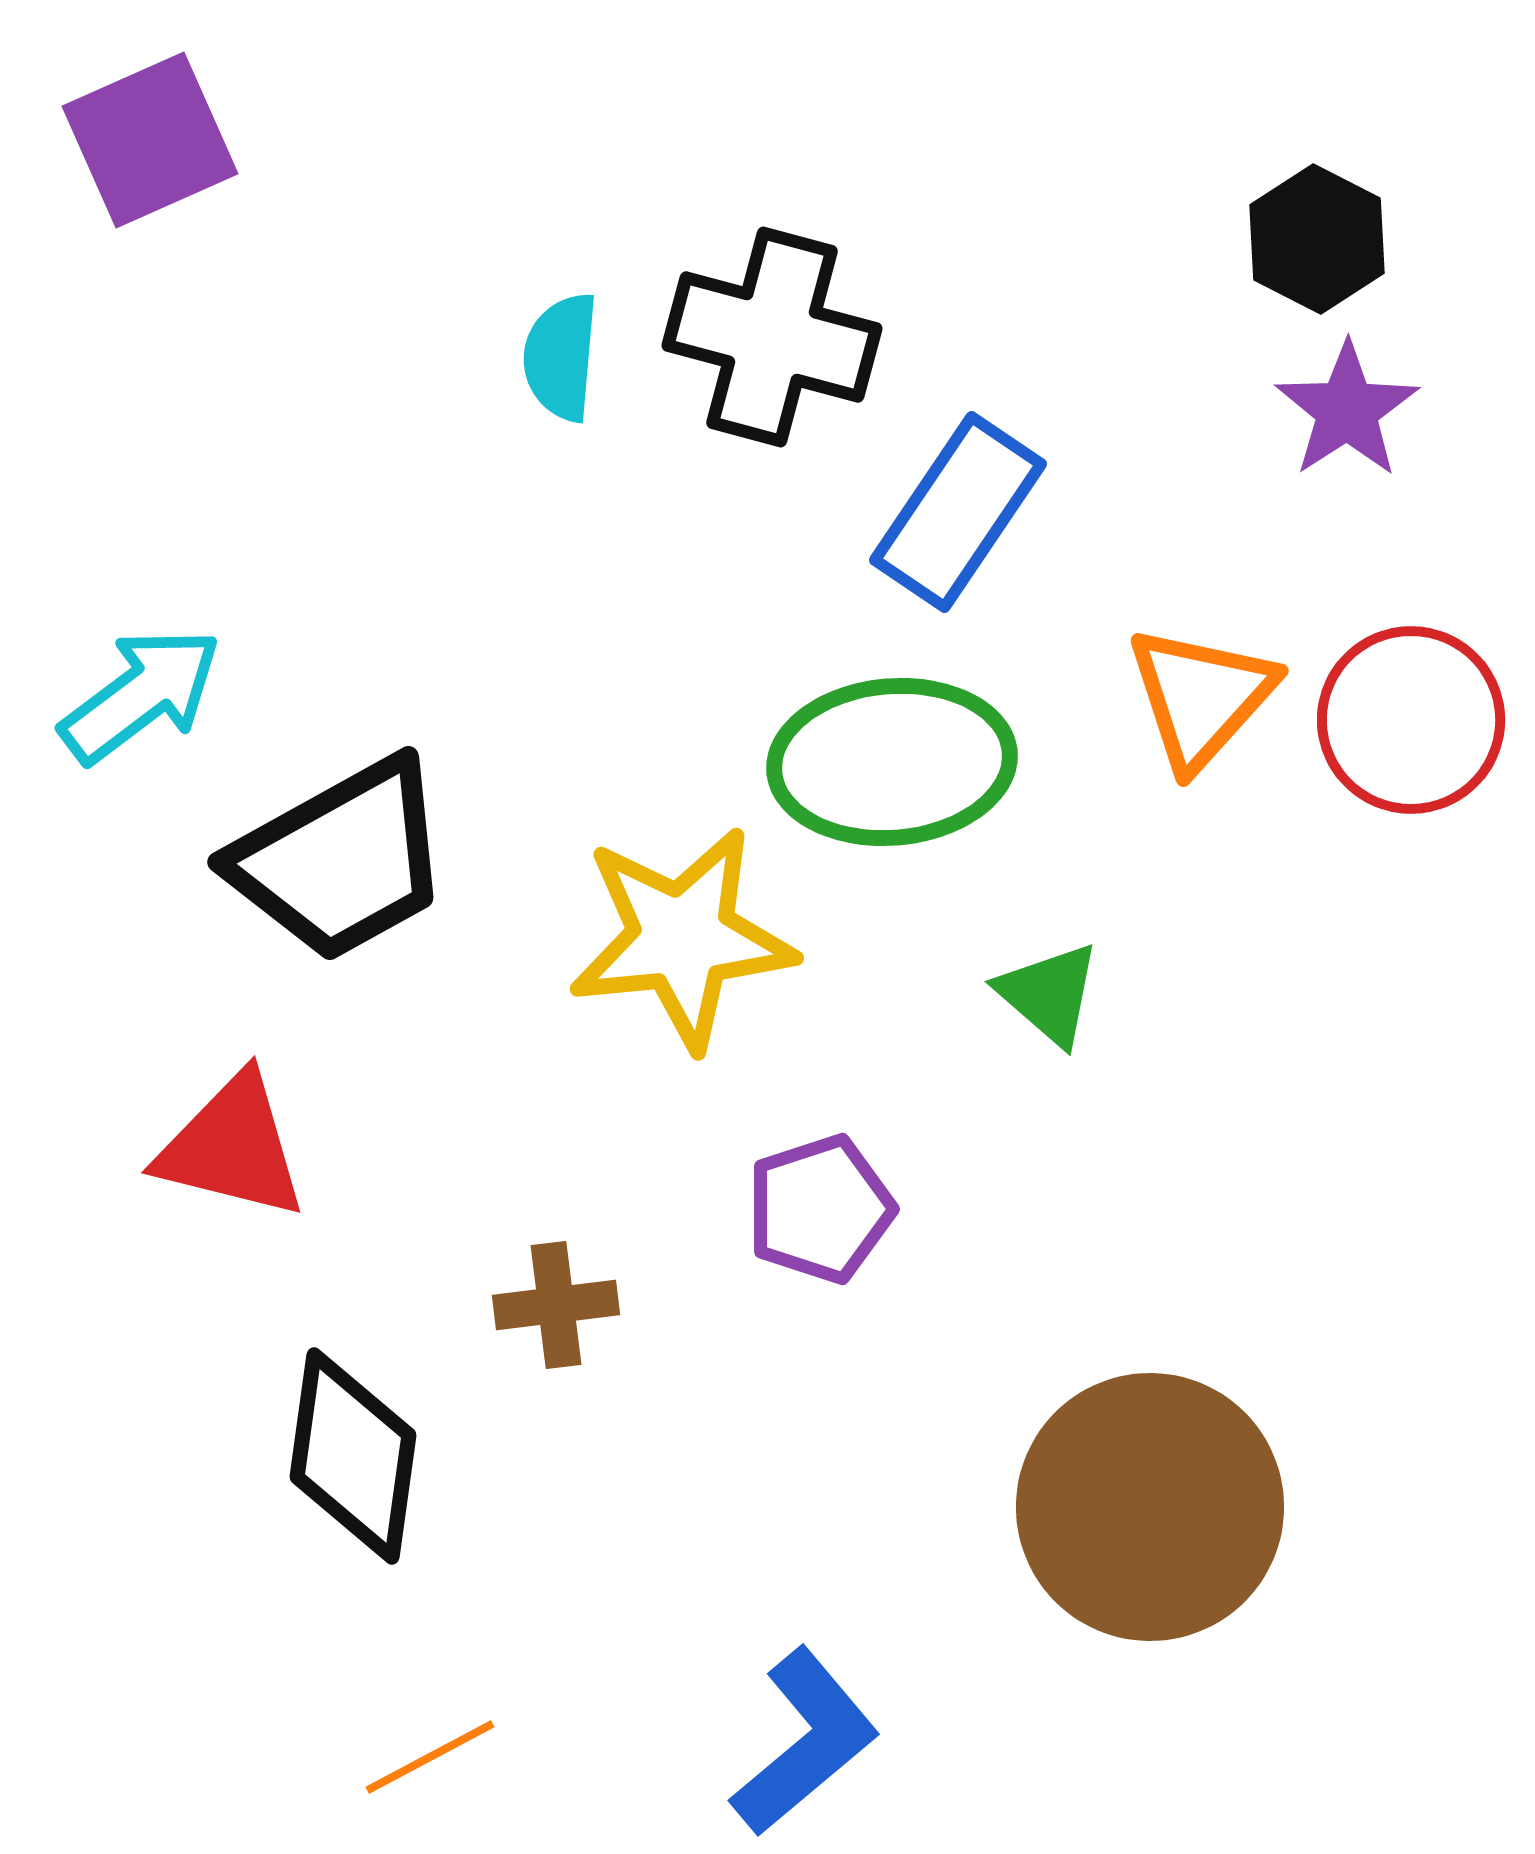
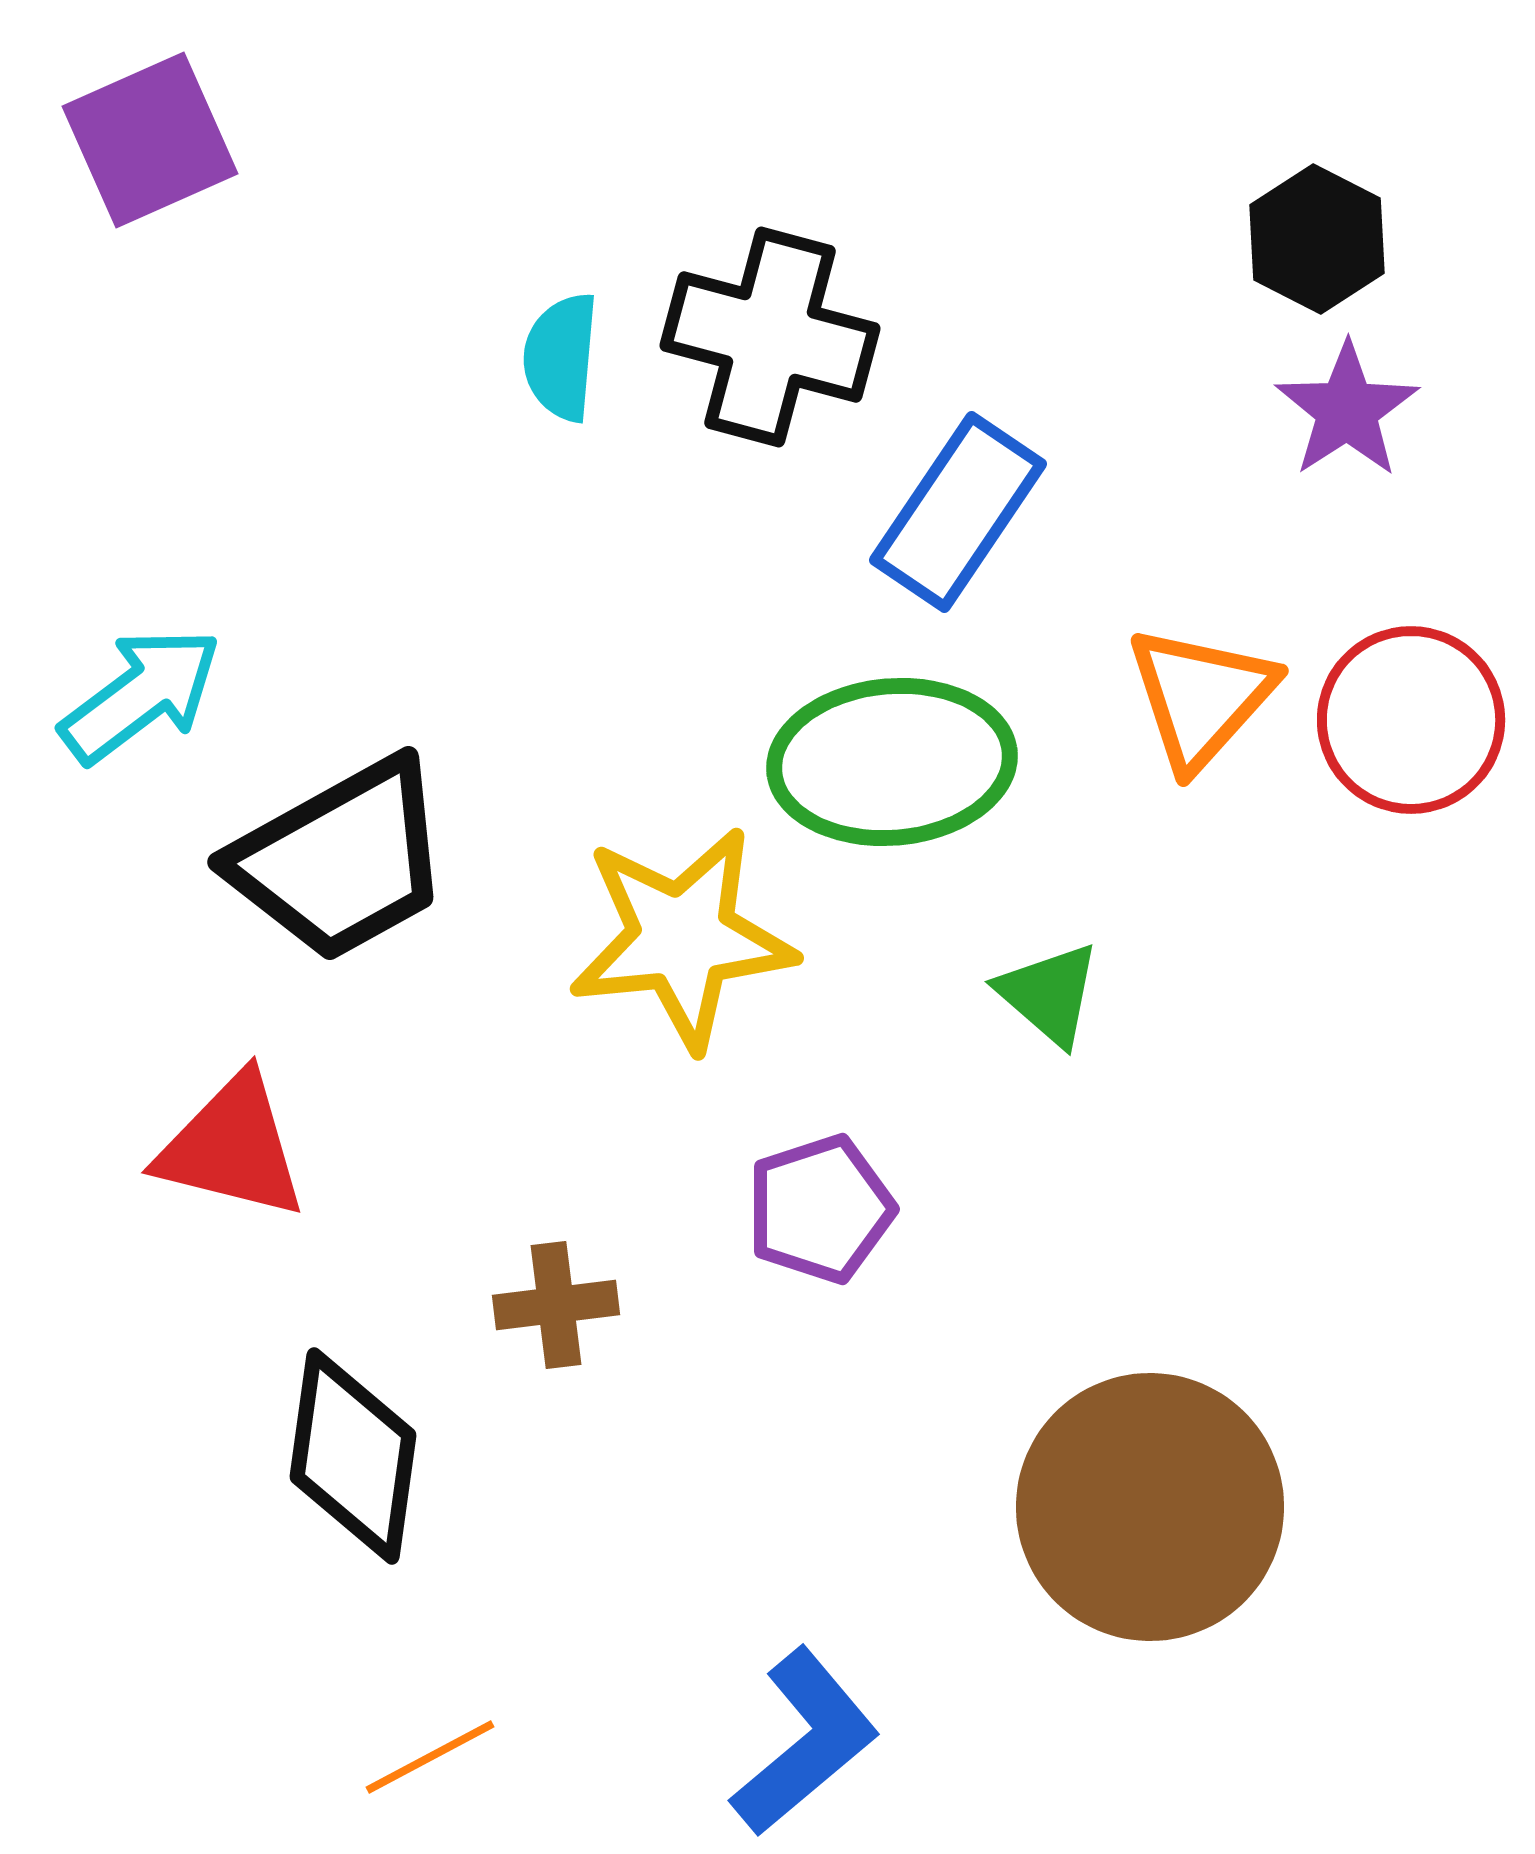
black cross: moved 2 px left
